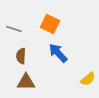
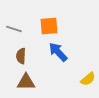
orange square: moved 1 px left, 2 px down; rotated 30 degrees counterclockwise
blue arrow: moved 1 px up
